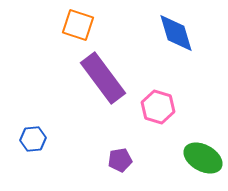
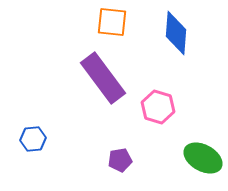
orange square: moved 34 px right, 3 px up; rotated 12 degrees counterclockwise
blue diamond: rotated 21 degrees clockwise
